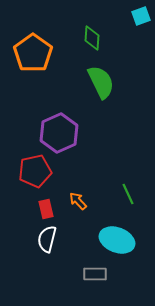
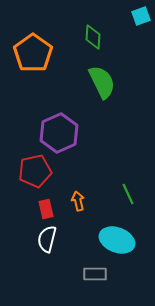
green diamond: moved 1 px right, 1 px up
green semicircle: moved 1 px right
orange arrow: rotated 30 degrees clockwise
